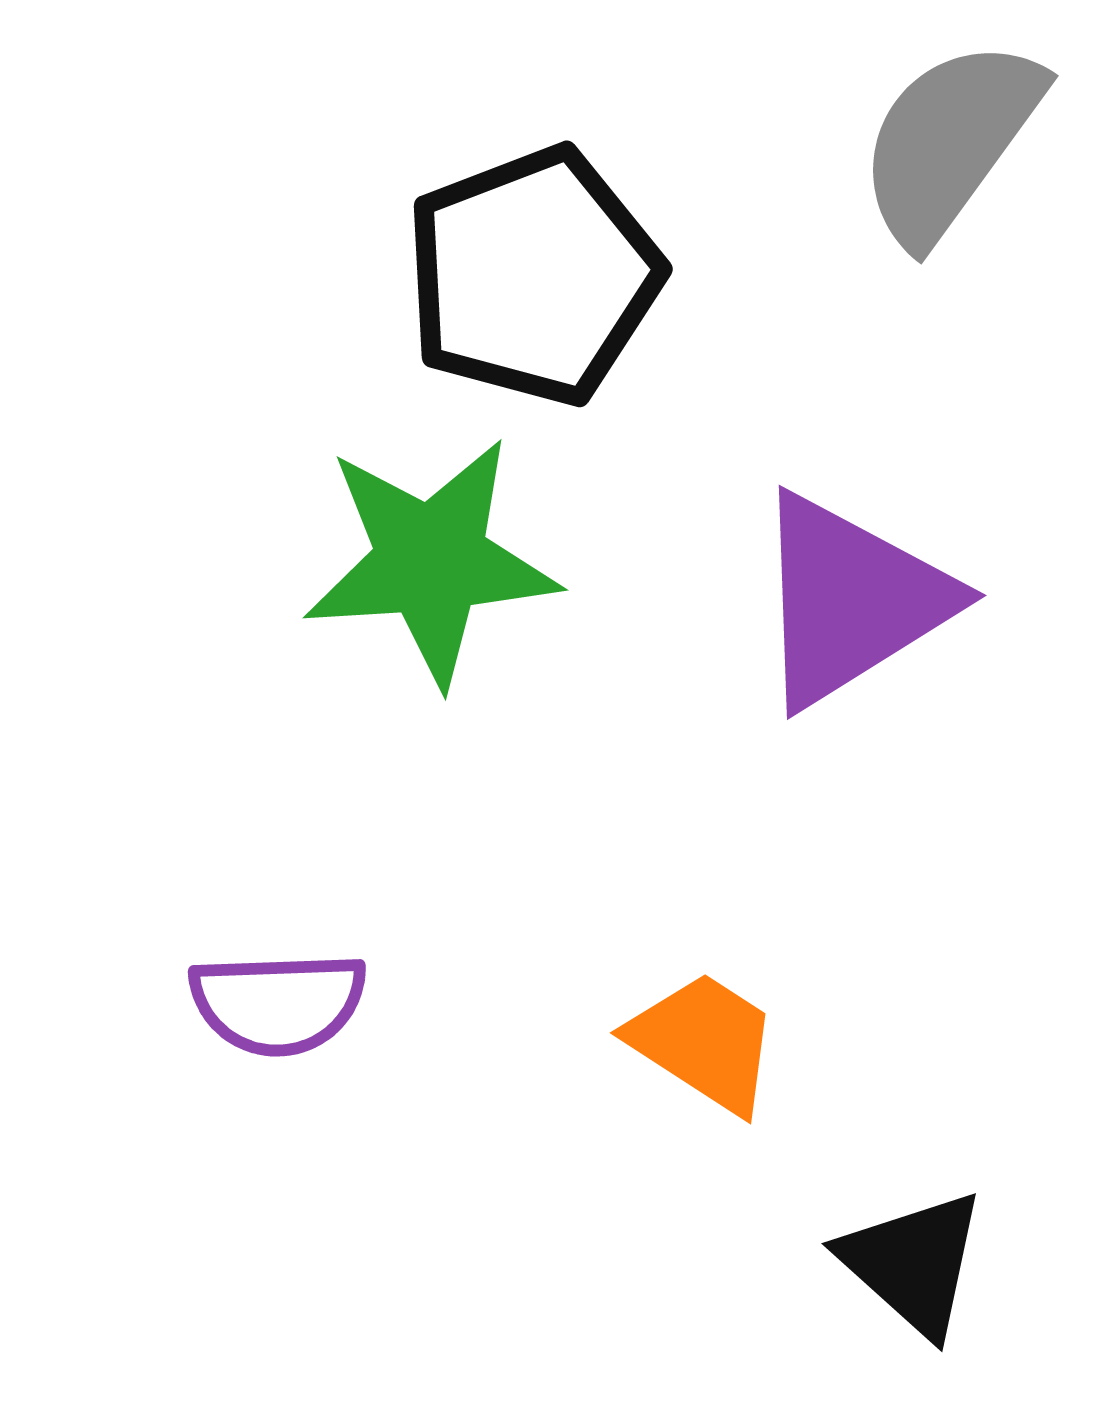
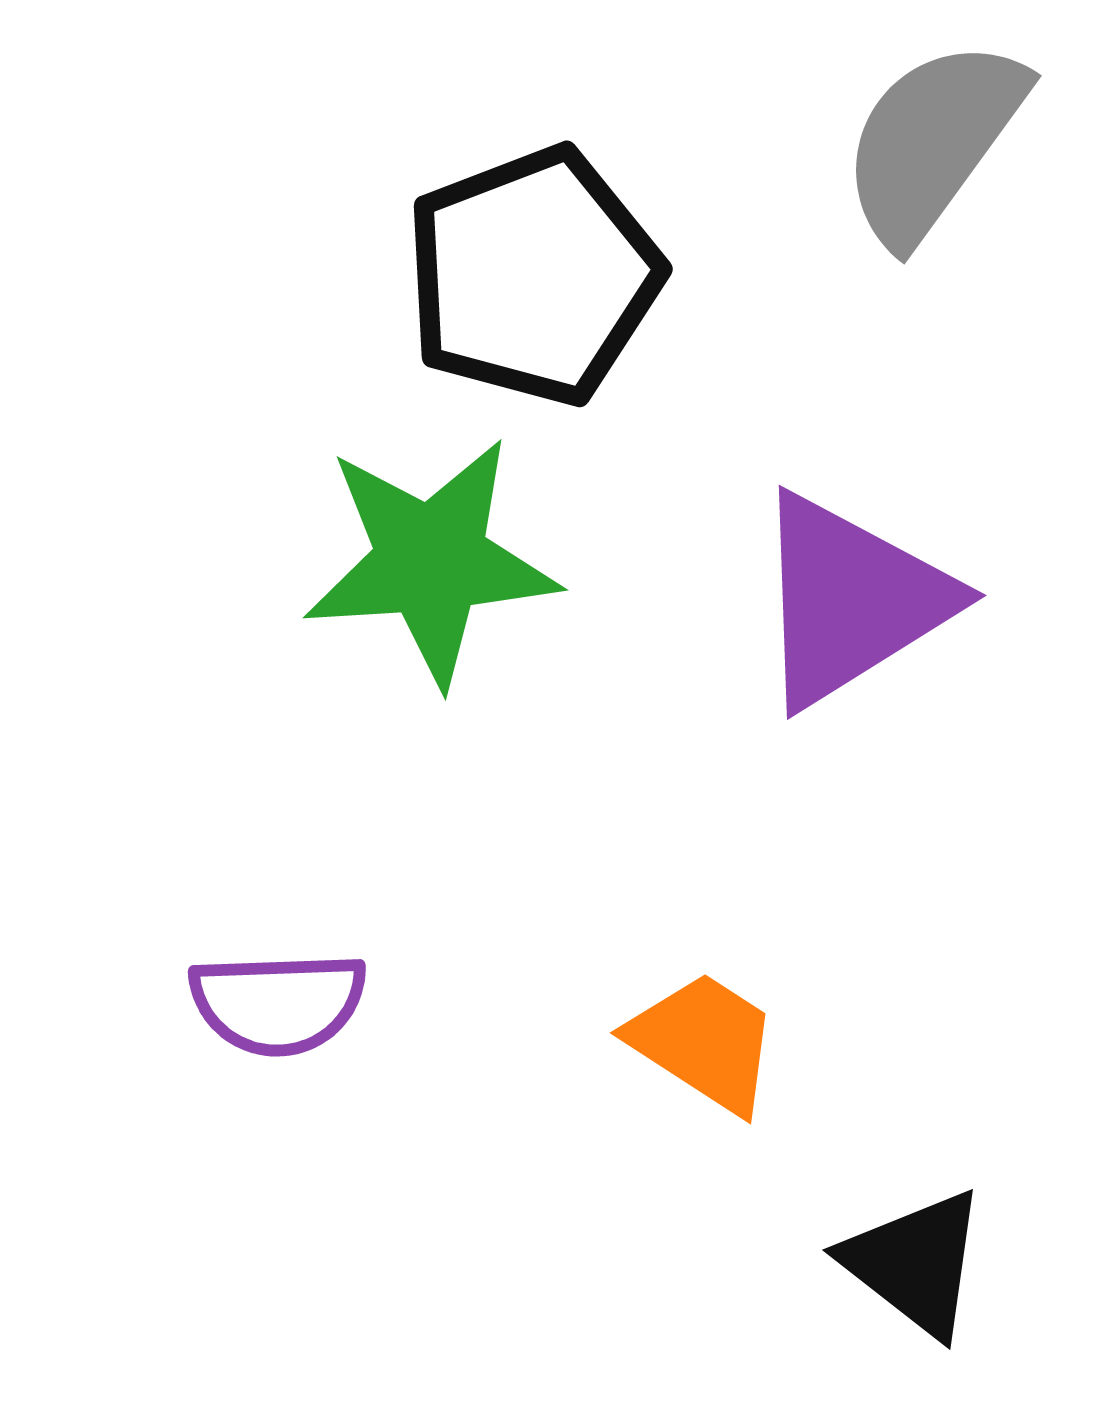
gray semicircle: moved 17 px left
black triangle: moved 2 px right; rotated 4 degrees counterclockwise
